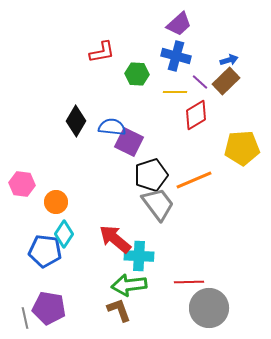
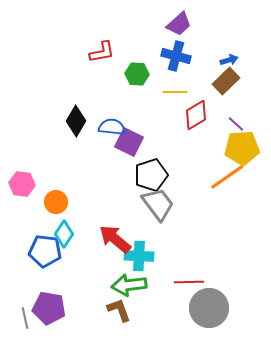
purple line: moved 36 px right, 42 px down
orange line: moved 33 px right, 3 px up; rotated 12 degrees counterclockwise
